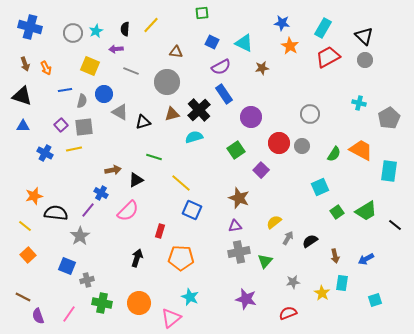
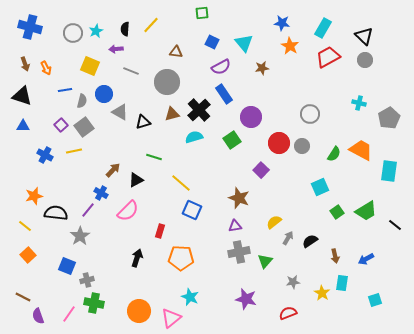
cyan triangle at (244, 43): rotated 24 degrees clockwise
gray square at (84, 127): rotated 30 degrees counterclockwise
yellow line at (74, 149): moved 2 px down
green square at (236, 150): moved 4 px left, 10 px up
blue cross at (45, 153): moved 2 px down
brown arrow at (113, 170): rotated 35 degrees counterclockwise
green cross at (102, 303): moved 8 px left
orange circle at (139, 303): moved 8 px down
